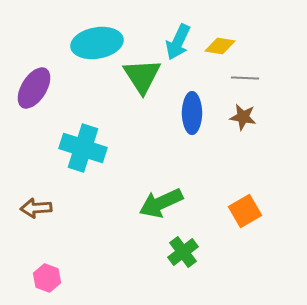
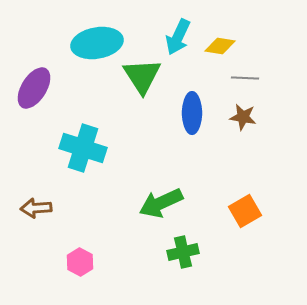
cyan arrow: moved 5 px up
green cross: rotated 24 degrees clockwise
pink hexagon: moved 33 px right, 16 px up; rotated 8 degrees clockwise
